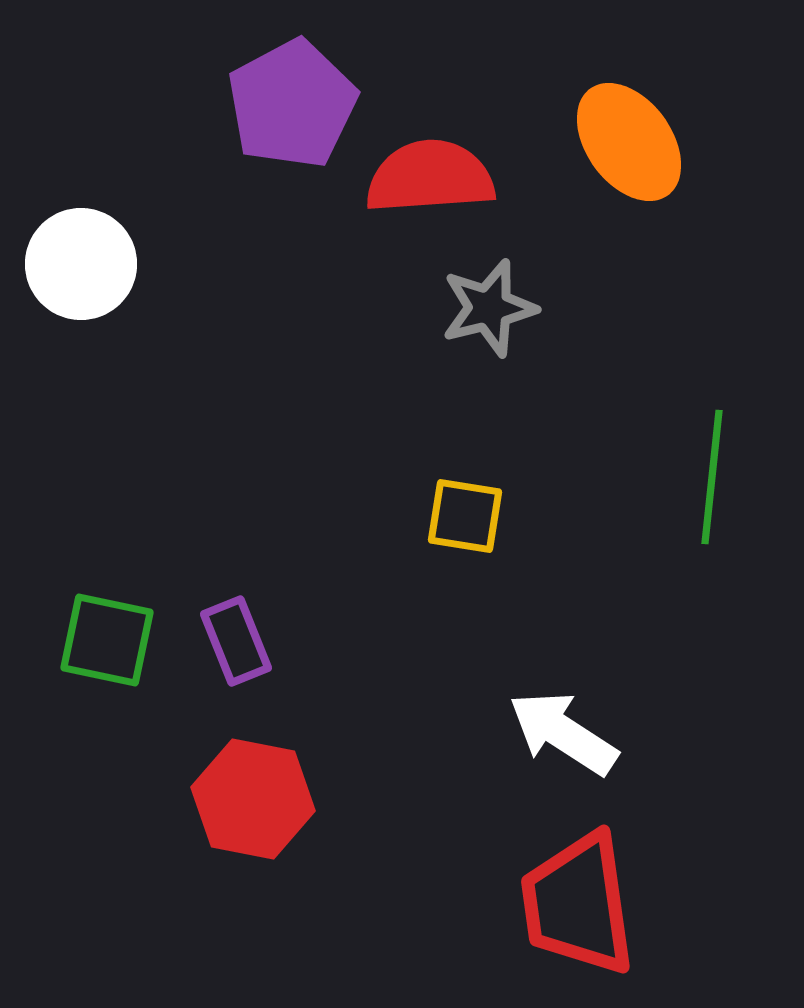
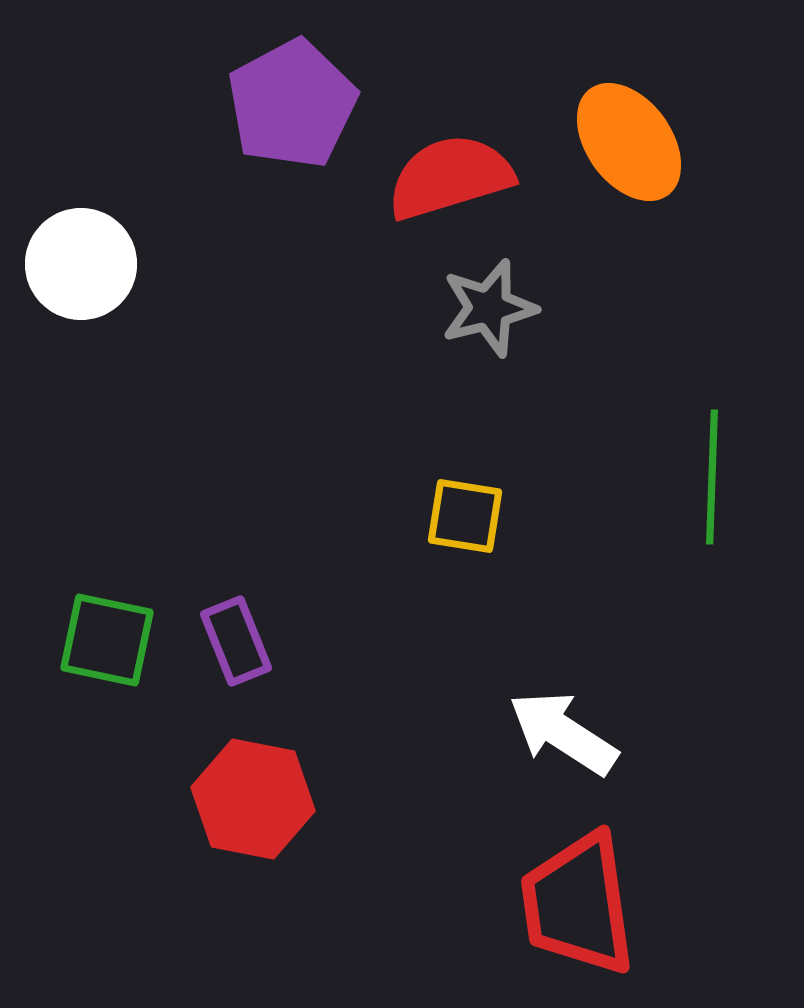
red semicircle: moved 20 px right; rotated 13 degrees counterclockwise
green line: rotated 4 degrees counterclockwise
